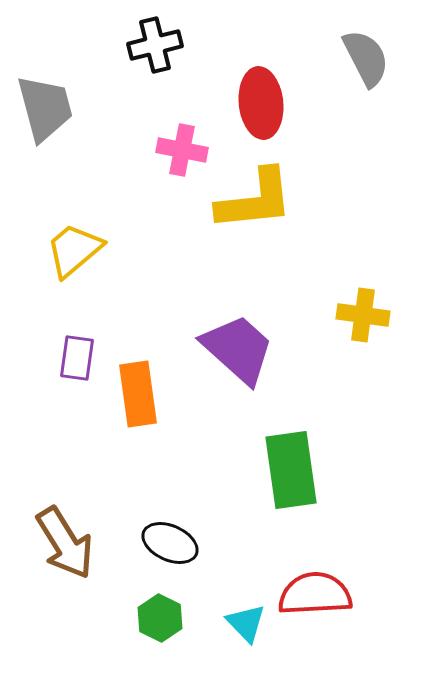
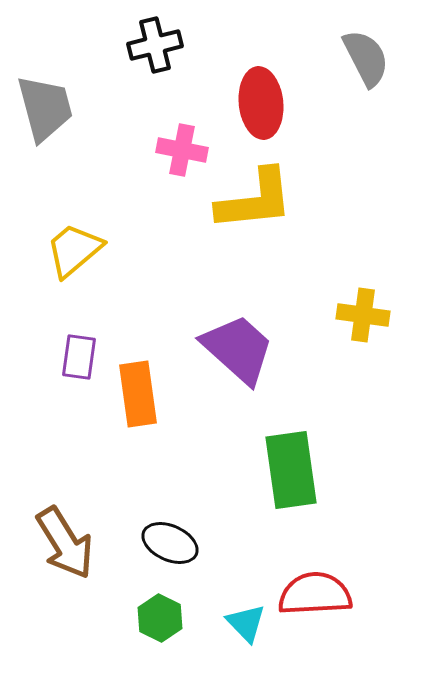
purple rectangle: moved 2 px right, 1 px up
